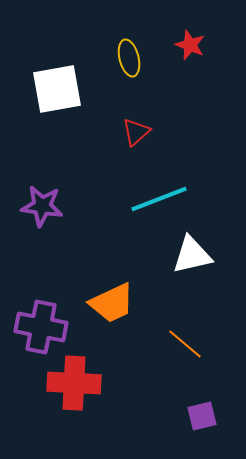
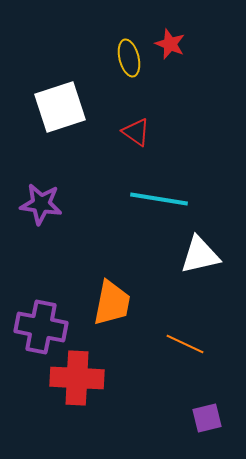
red star: moved 20 px left, 1 px up
white square: moved 3 px right, 18 px down; rotated 8 degrees counterclockwise
red triangle: rotated 44 degrees counterclockwise
cyan line: rotated 30 degrees clockwise
purple star: moved 1 px left, 2 px up
white triangle: moved 8 px right
orange trapezoid: rotated 54 degrees counterclockwise
orange line: rotated 15 degrees counterclockwise
red cross: moved 3 px right, 5 px up
purple square: moved 5 px right, 2 px down
